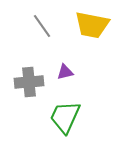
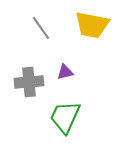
gray line: moved 1 px left, 2 px down
